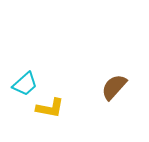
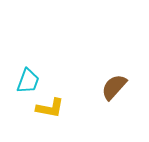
cyan trapezoid: moved 3 px right, 3 px up; rotated 28 degrees counterclockwise
